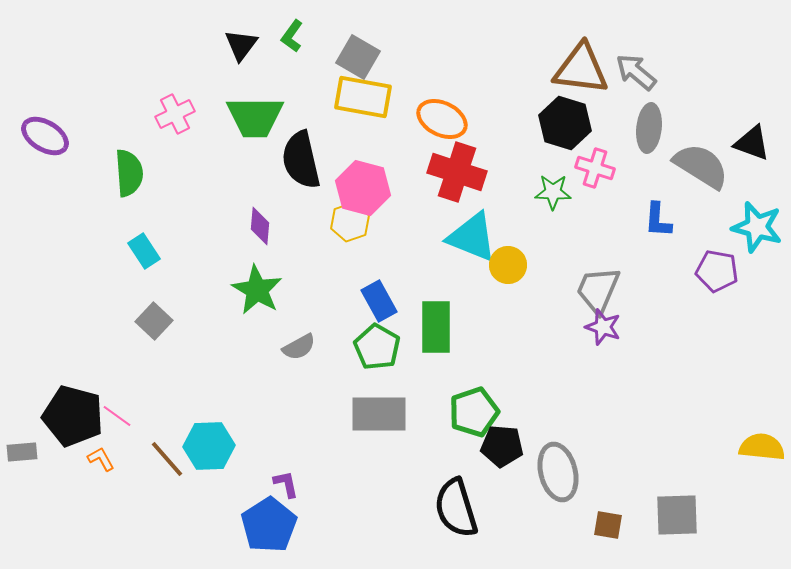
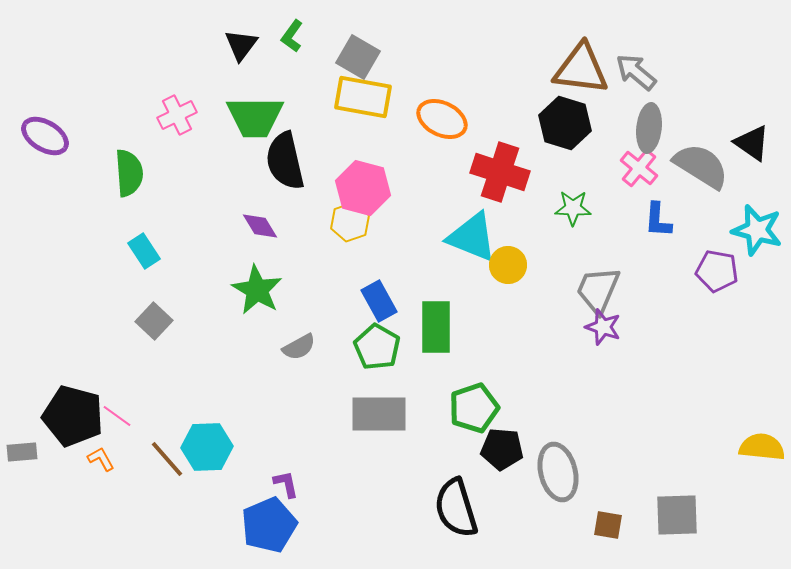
pink cross at (175, 114): moved 2 px right, 1 px down
black triangle at (752, 143): rotated 15 degrees clockwise
black semicircle at (301, 160): moved 16 px left, 1 px down
pink cross at (595, 168): moved 44 px right; rotated 21 degrees clockwise
red cross at (457, 172): moved 43 px right
green star at (553, 192): moved 20 px right, 16 px down
purple diamond at (260, 226): rotated 36 degrees counterclockwise
cyan star at (757, 227): moved 3 px down
green pentagon at (474, 412): moved 4 px up
cyan hexagon at (209, 446): moved 2 px left, 1 px down
black pentagon at (502, 446): moved 3 px down
blue pentagon at (269, 525): rotated 10 degrees clockwise
